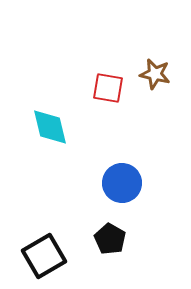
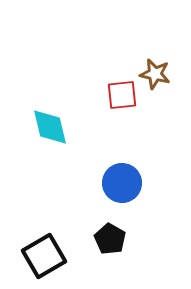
red square: moved 14 px right, 7 px down; rotated 16 degrees counterclockwise
